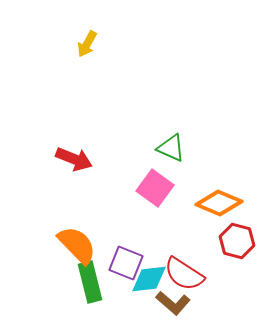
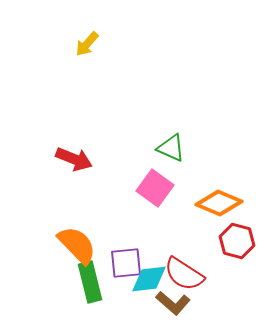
yellow arrow: rotated 12 degrees clockwise
purple square: rotated 28 degrees counterclockwise
